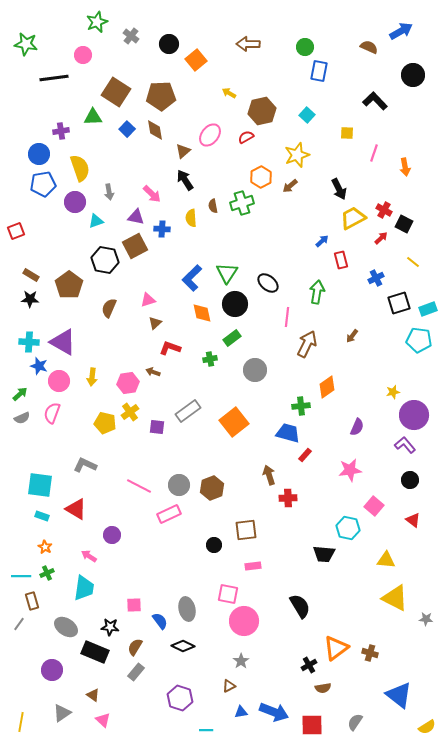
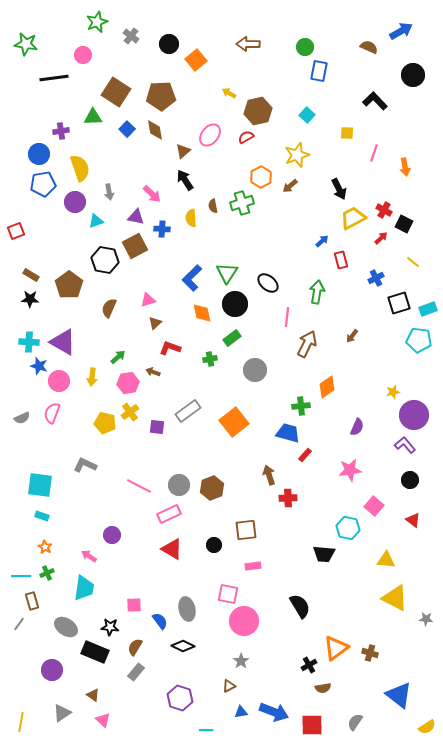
brown hexagon at (262, 111): moved 4 px left
green arrow at (20, 394): moved 98 px right, 37 px up
red triangle at (76, 509): moved 96 px right, 40 px down
